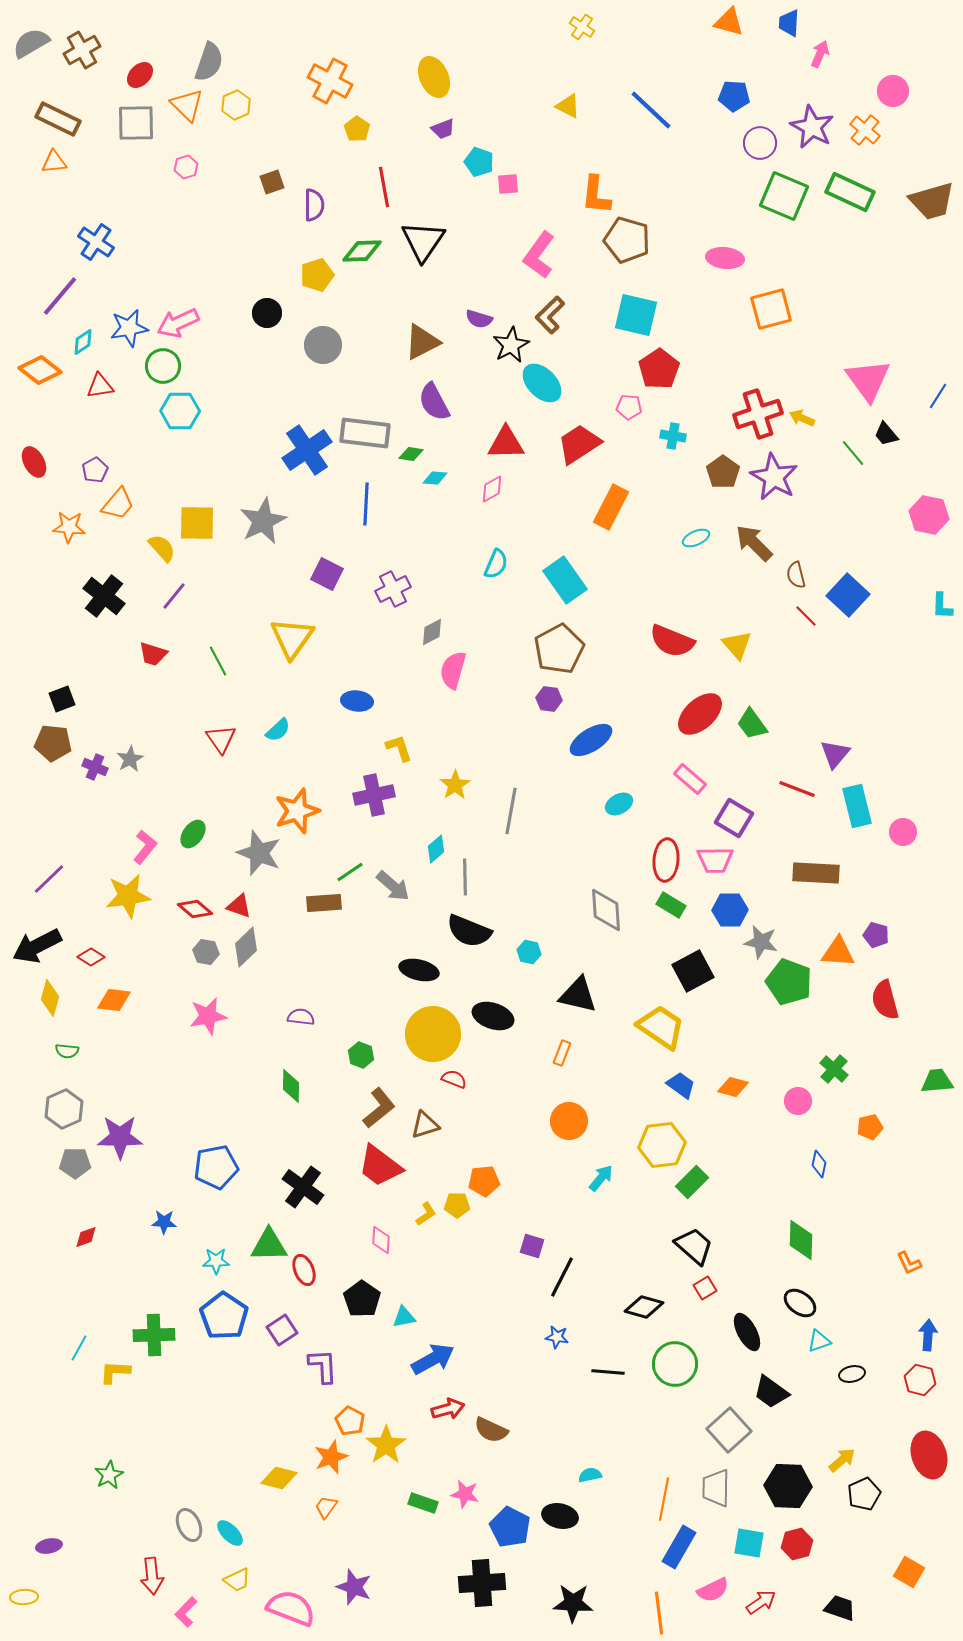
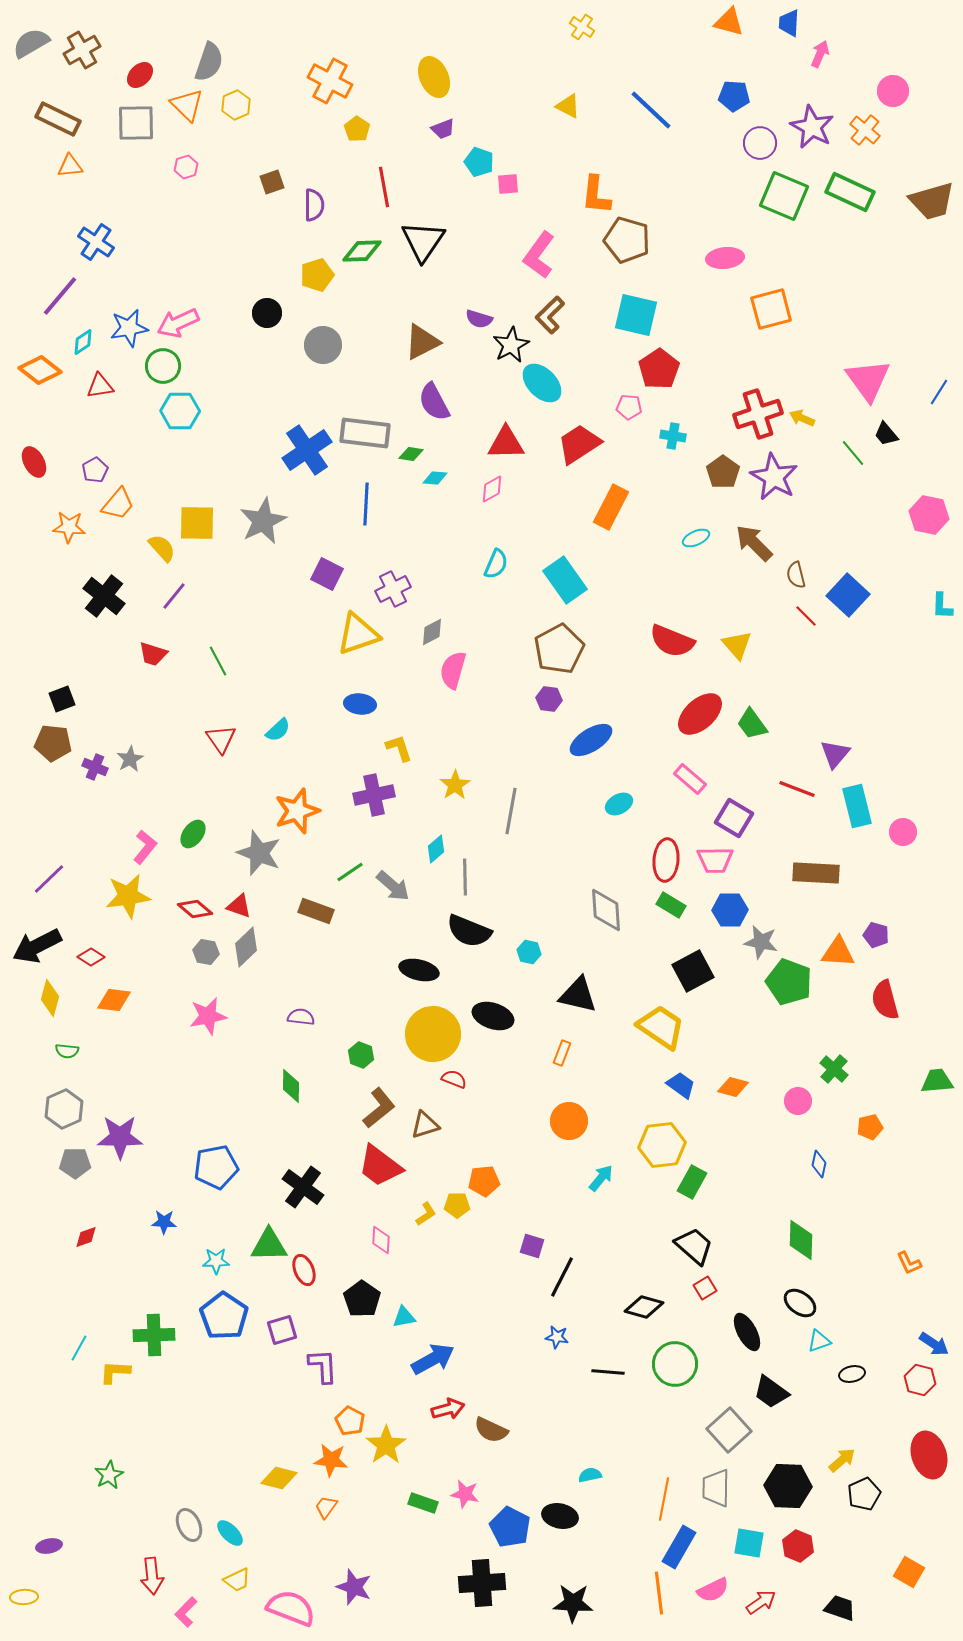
orange triangle at (54, 162): moved 16 px right, 4 px down
pink ellipse at (725, 258): rotated 12 degrees counterclockwise
blue line at (938, 396): moved 1 px right, 4 px up
yellow triangle at (292, 638): moved 66 px right, 4 px up; rotated 36 degrees clockwise
blue ellipse at (357, 701): moved 3 px right, 3 px down
brown rectangle at (324, 903): moved 8 px left, 8 px down; rotated 24 degrees clockwise
green rectangle at (692, 1182): rotated 16 degrees counterclockwise
purple square at (282, 1330): rotated 16 degrees clockwise
blue arrow at (928, 1335): moved 6 px right, 9 px down; rotated 120 degrees clockwise
orange star at (331, 1457): moved 3 px down; rotated 28 degrees clockwise
red hexagon at (797, 1544): moved 1 px right, 2 px down; rotated 24 degrees counterclockwise
orange line at (659, 1613): moved 20 px up
